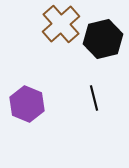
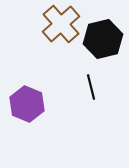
black line: moved 3 px left, 11 px up
